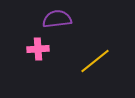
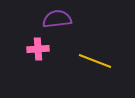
yellow line: rotated 60 degrees clockwise
